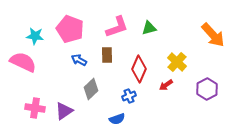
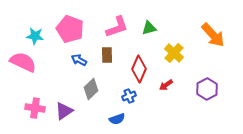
yellow cross: moved 3 px left, 9 px up
